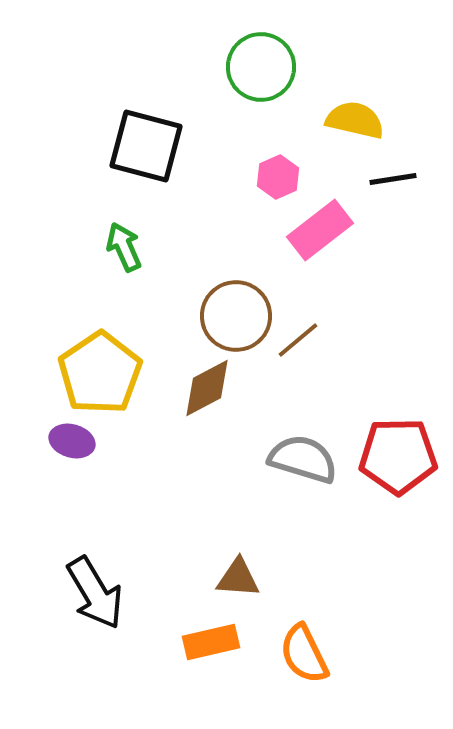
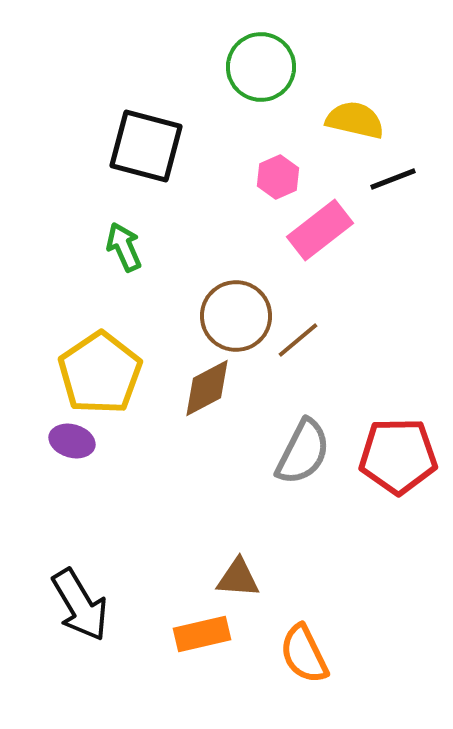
black line: rotated 12 degrees counterclockwise
gray semicircle: moved 7 px up; rotated 100 degrees clockwise
black arrow: moved 15 px left, 12 px down
orange rectangle: moved 9 px left, 8 px up
